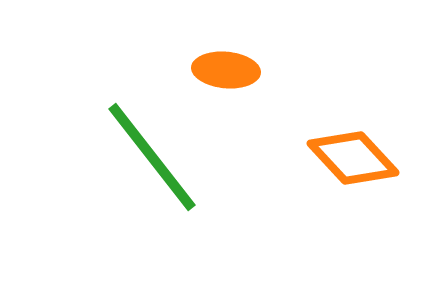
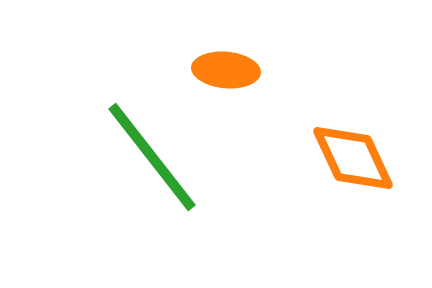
orange diamond: rotated 18 degrees clockwise
